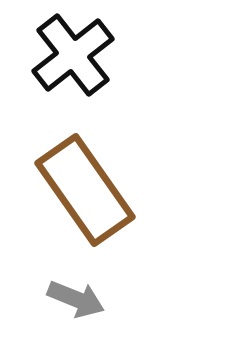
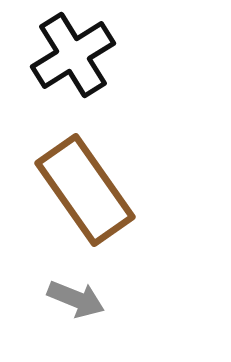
black cross: rotated 6 degrees clockwise
